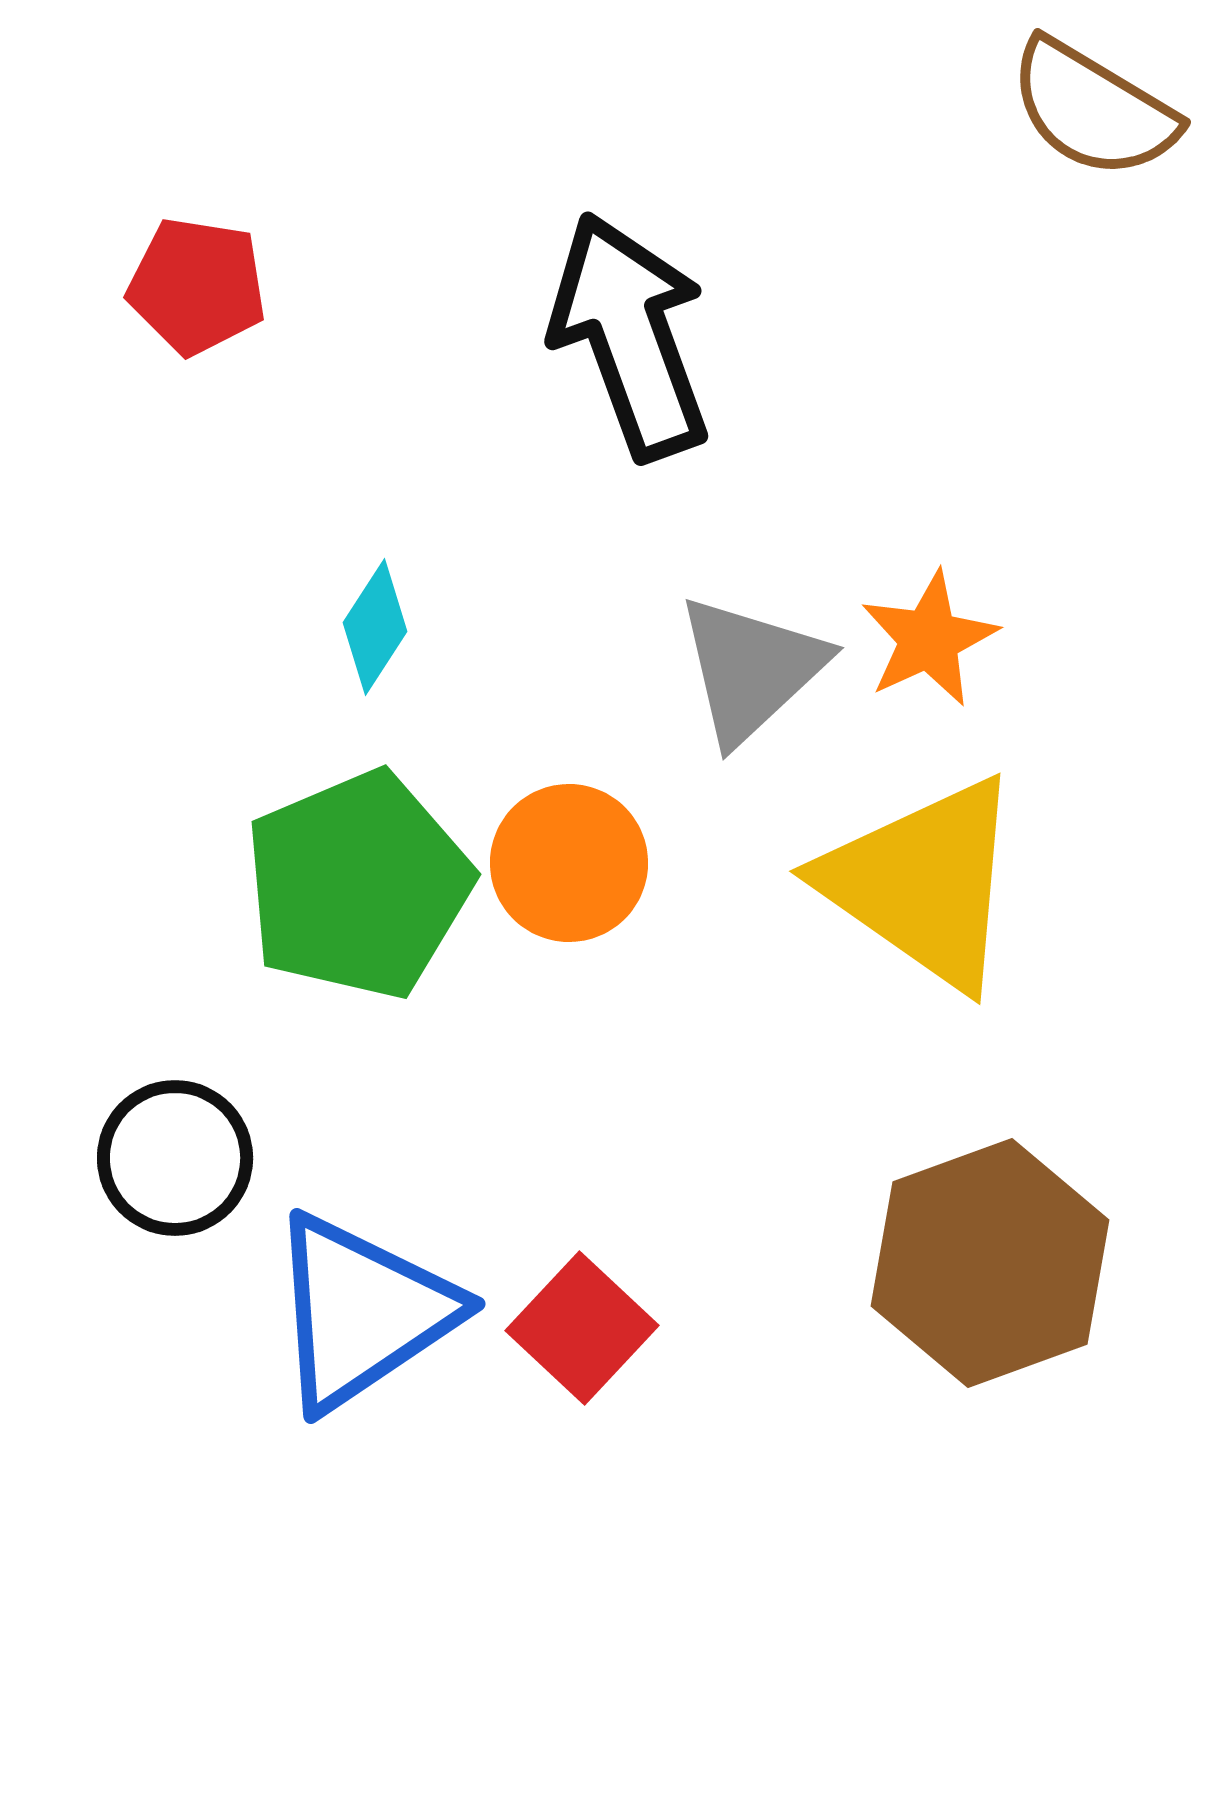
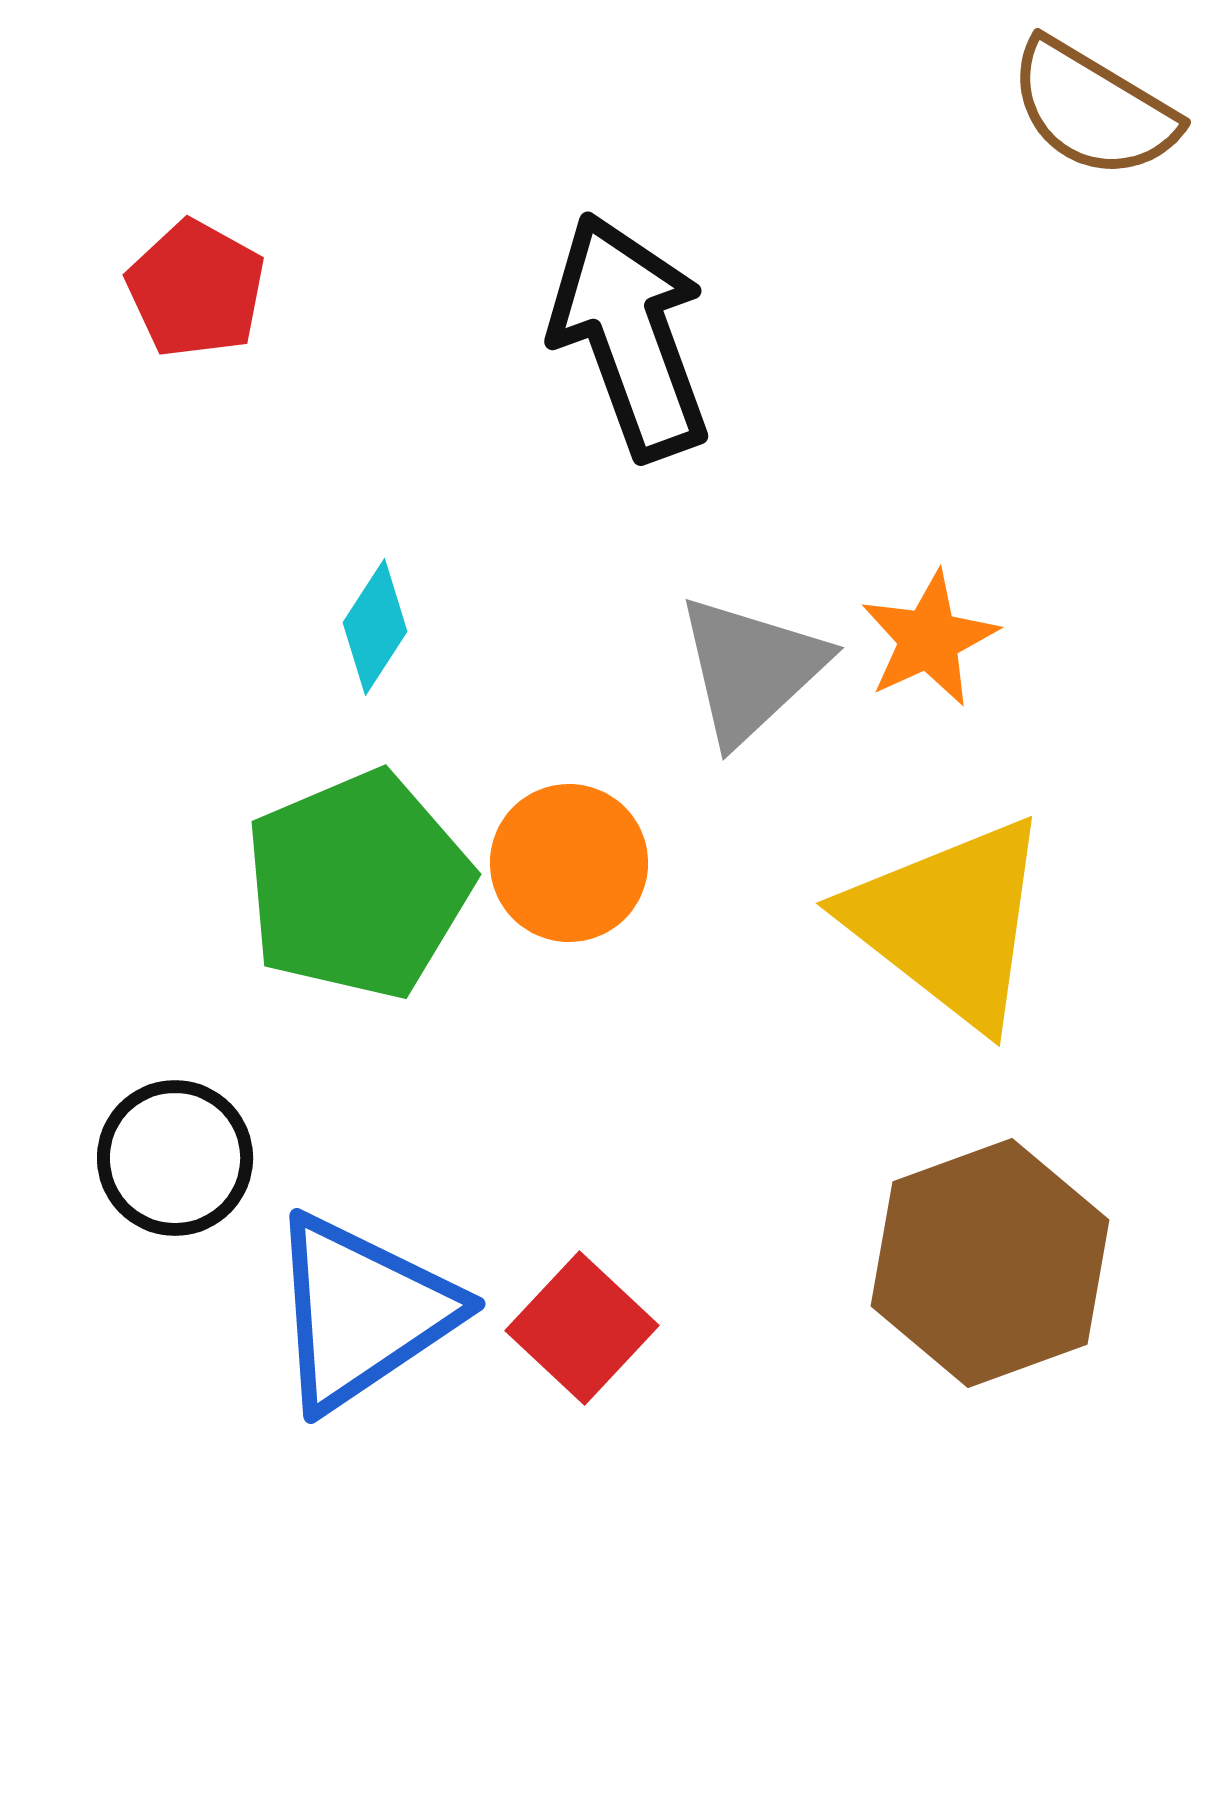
red pentagon: moved 1 px left, 3 px down; rotated 20 degrees clockwise
yellow triangle: moved 26 px right, 39 px down; rotated 3 degrees clockwise
